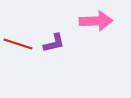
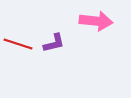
pink arrow: rotated 8 degrees clockwise
